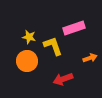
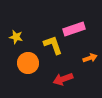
pink rectangle: moved 1 px down
yellow star: moved 13 px left
yellow L-shape: moved 1 px up
orange circle: moved 1 px right, 2 px down
